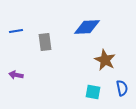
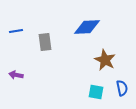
cyan square: moved 3 px right
